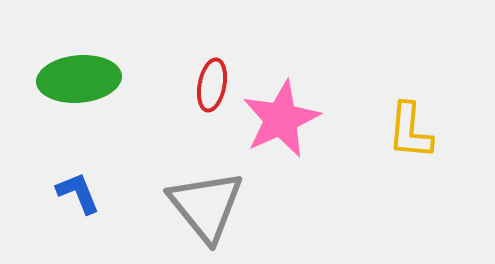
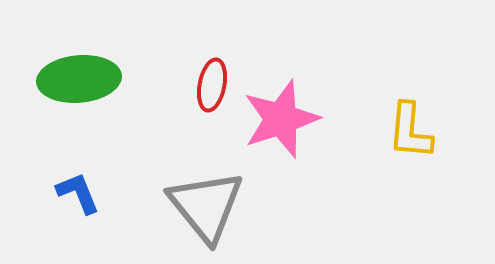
pink star: rotated 6 degrees clockwise
